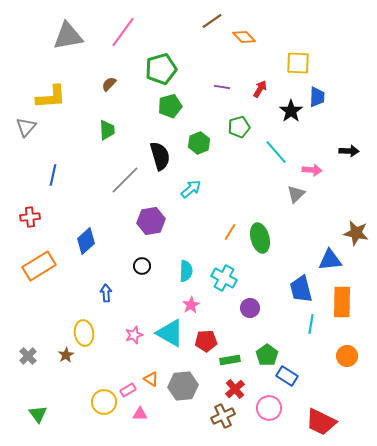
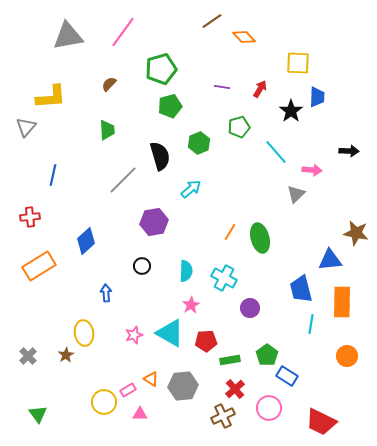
gray line at (125, 180): moved 2 px left
purple hexagon at (151, 221): moved 3 px right, 1 px down
